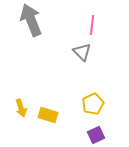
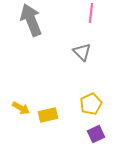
pink line: moved 1 px left, 12 px up
yellow pentagon: moved 2 px left
yellow arrow: rotated 42 degrees counterclockwise
yellow rectangle: rotated 30 degrees counterclockwise
purple square: moved 1 px up
